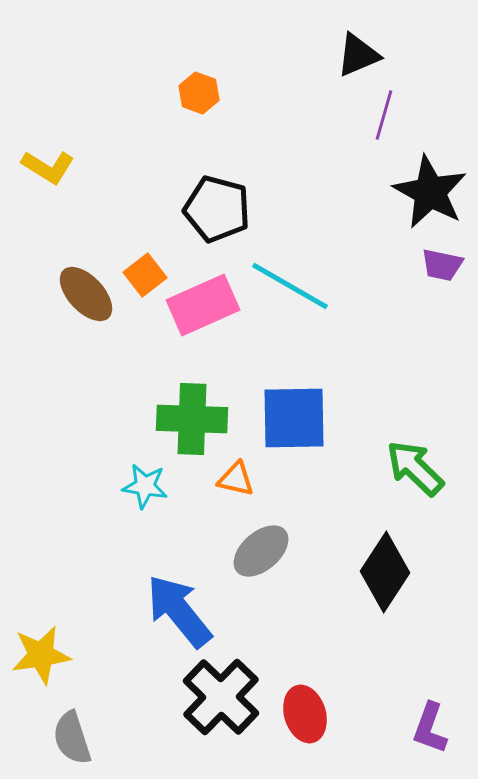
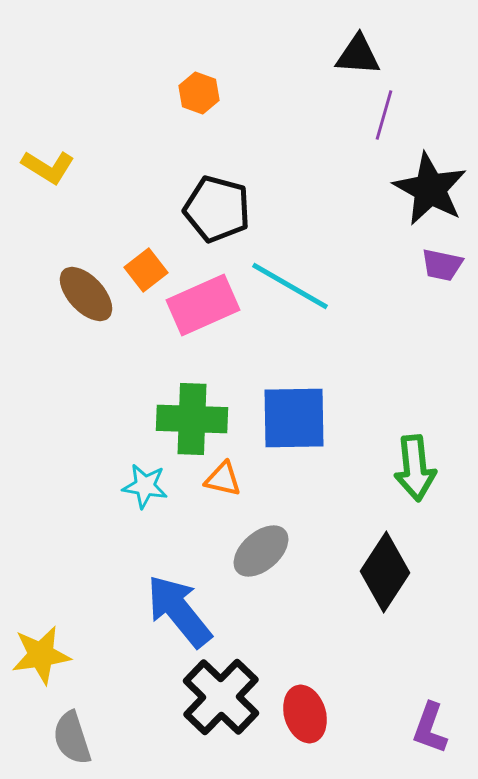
black triangle: rotated 27 degrees clockwise
black star: moved 3 px up
orange square: moved 1 px right, 5 px up
green arrow: rotated 140 degrees counterclockwise
orange triangle: moved 13 px left
